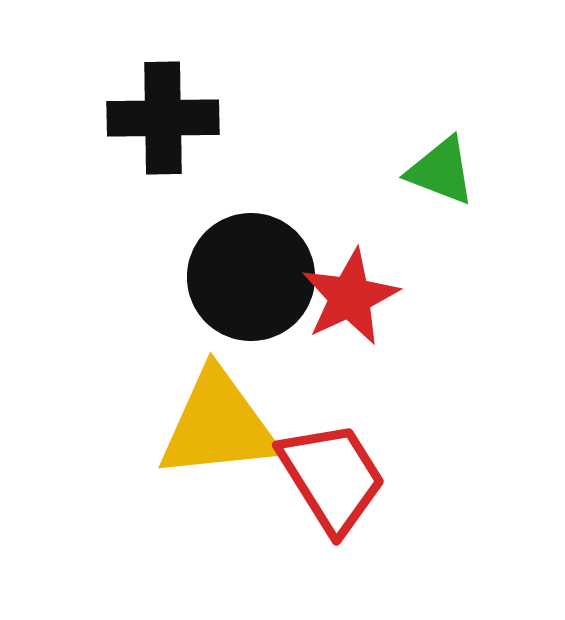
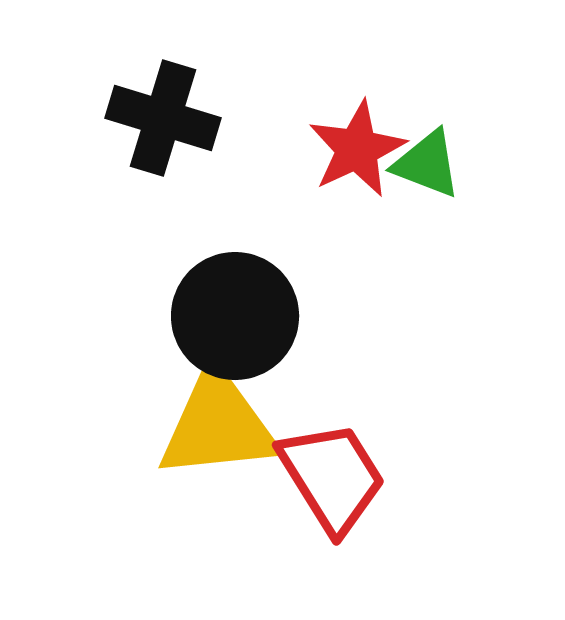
black cross: rotated 18 degrees clockwise
green triangle: moved 14 px left, 7 px up
black circle: moved 16 px left, 39 px down
red star: moved 7 px right, 148 px up
